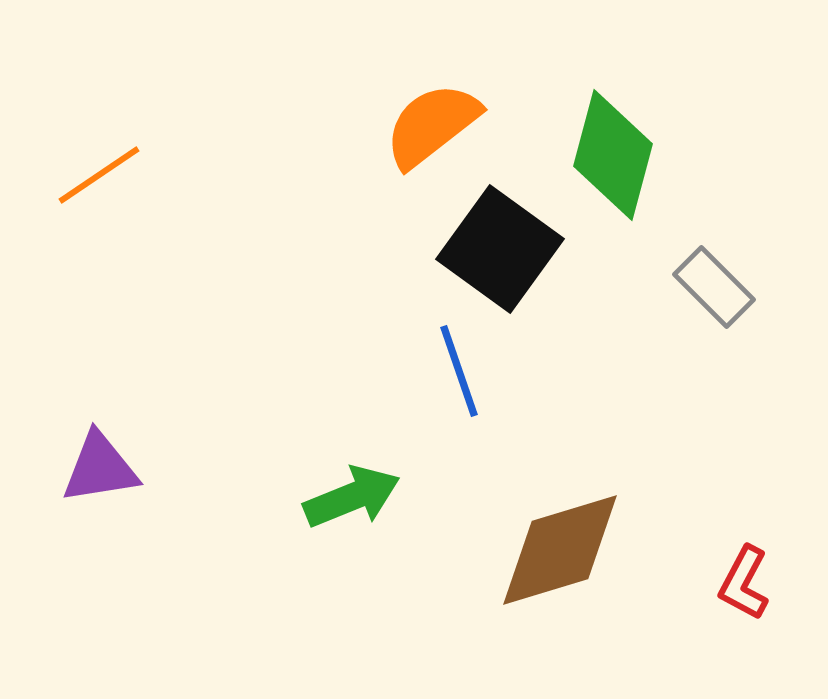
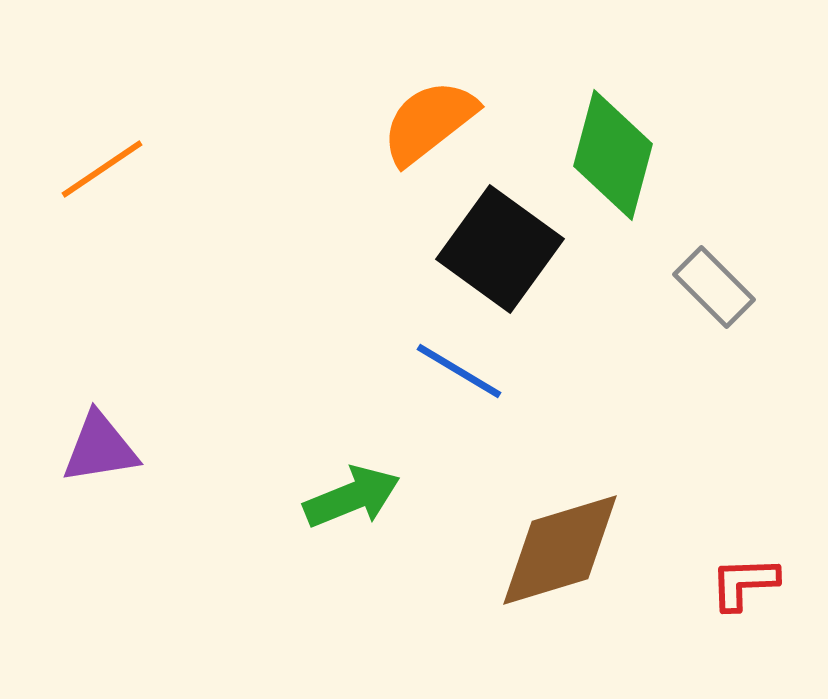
orange semicircle: moved 3 px left, 3 px up
orange line: moved 3 px right, 6 px up
blue line: rotated 40 degrees counterclockwise
purple triangle: moved 20 px up
red L-shape: rotated 60 degrees clockwise
